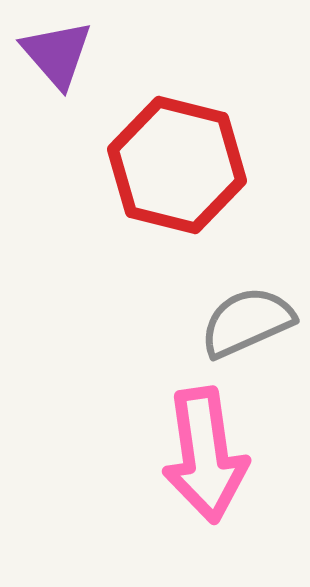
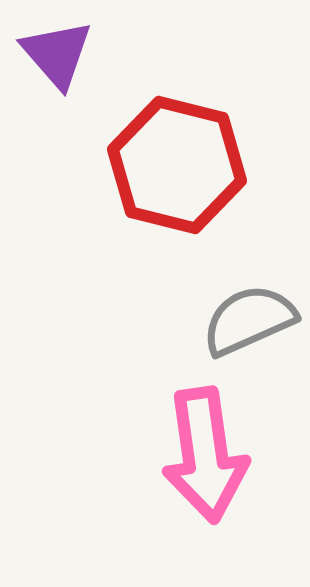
gray semicircle: moved 2 px right, 2 px up
